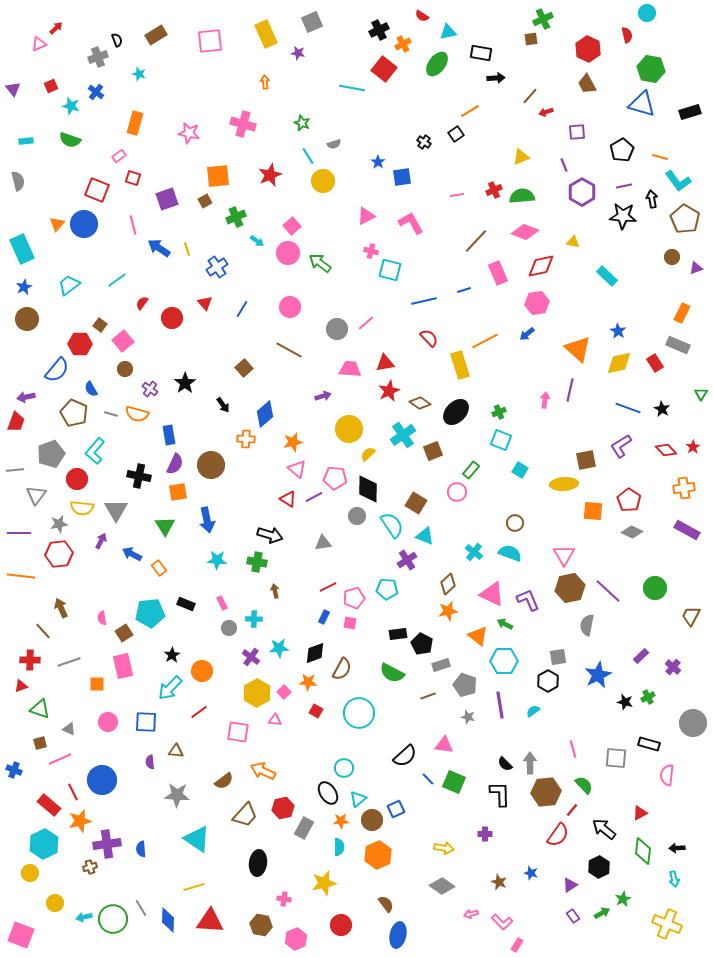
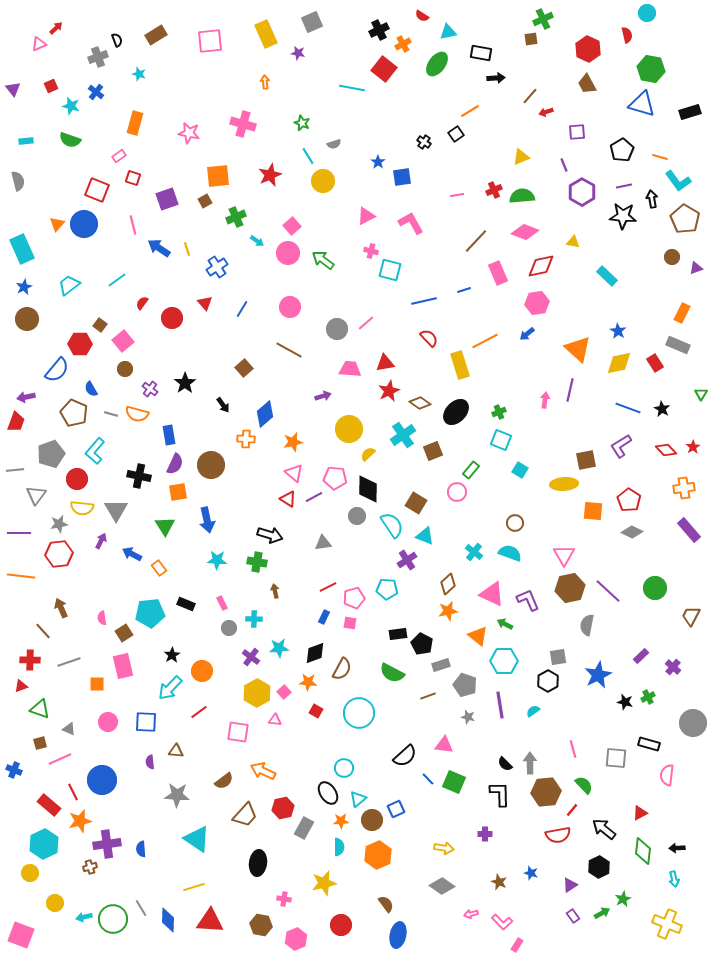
green arrow at (320, 263): moved 3 px right, 3 px up
pink triangle at (297, 469): moved 3 px left, 4 px down
purple rectangle at (687, 530): moved 2 px right; rotated 20 degrees clockwise
red semicircle at (558, 835): rotated 45 degrees clockwise
